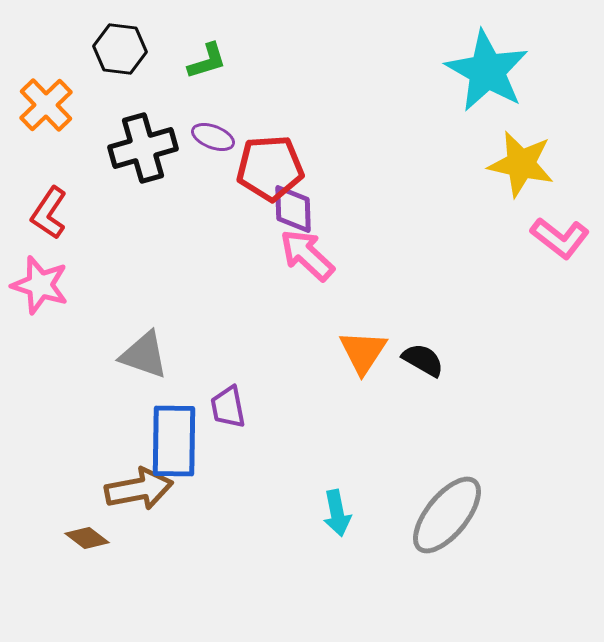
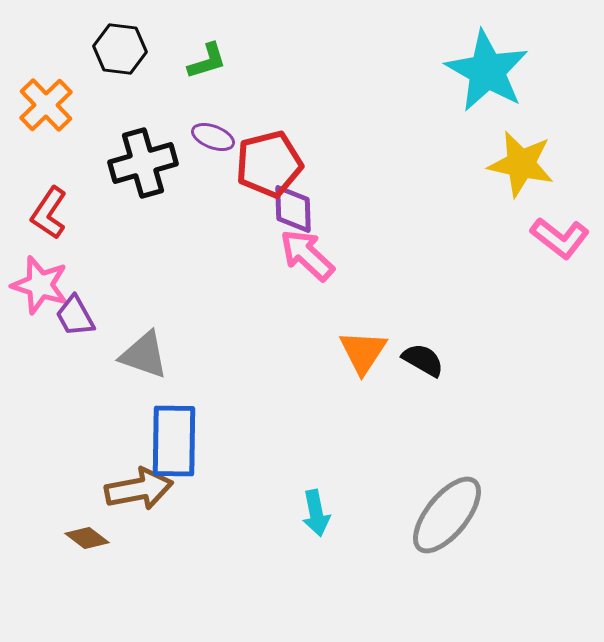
black cross: moved 15 px down
red pentagon: moved 1 px left, 4 px up; rotated 10 degrees counterclockwise
purple trapezoid: moved 153 px left, 91 px up; rotated 18 degrees counterclockwise
cyan arrow: moved 21 px left
